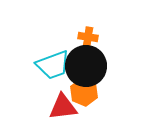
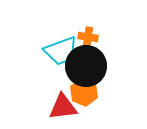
cyan trapezoid: moved 8 px right, 14 px up
